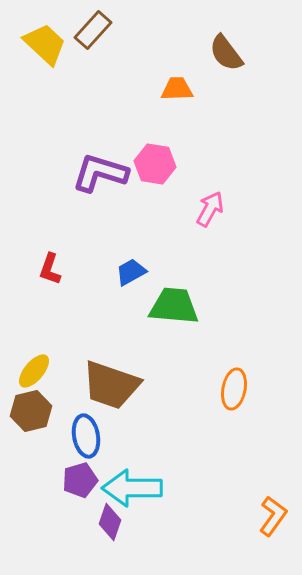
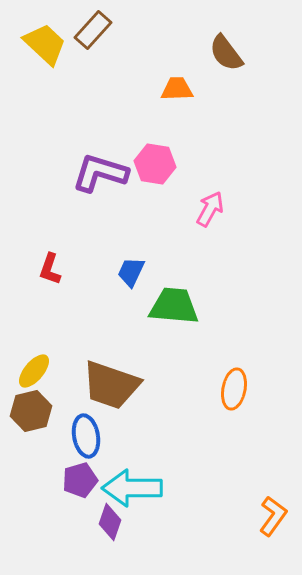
blue trapezoid: rotated 36 degrees counterclockwise
